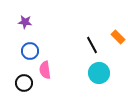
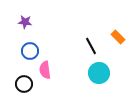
black line: moved 1 px left, 1 px down
black circle: moved 1 px down
